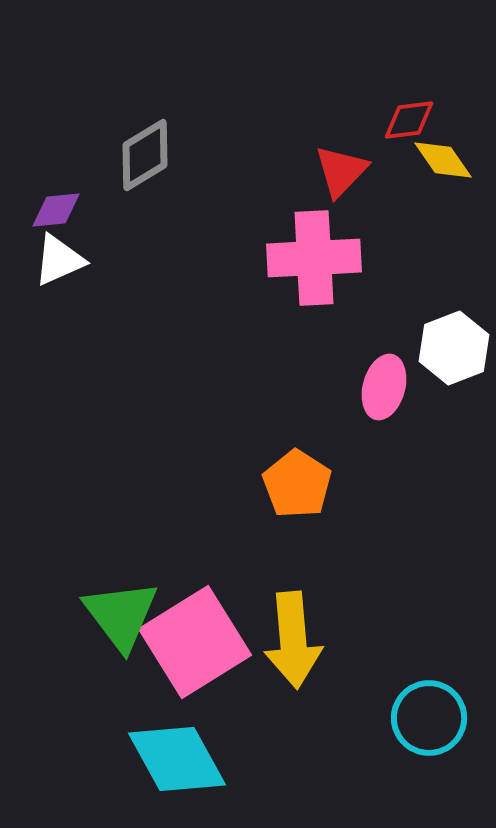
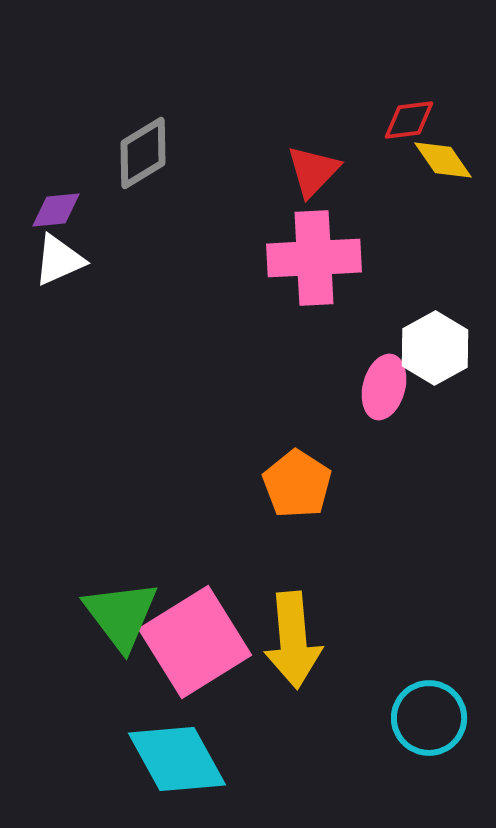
gray diamond: moved 2 px left, 2 px up
red triangle: moved 28 px left
white hexagon: moved 19 px left; rotated 8 degrees counterclockwise
